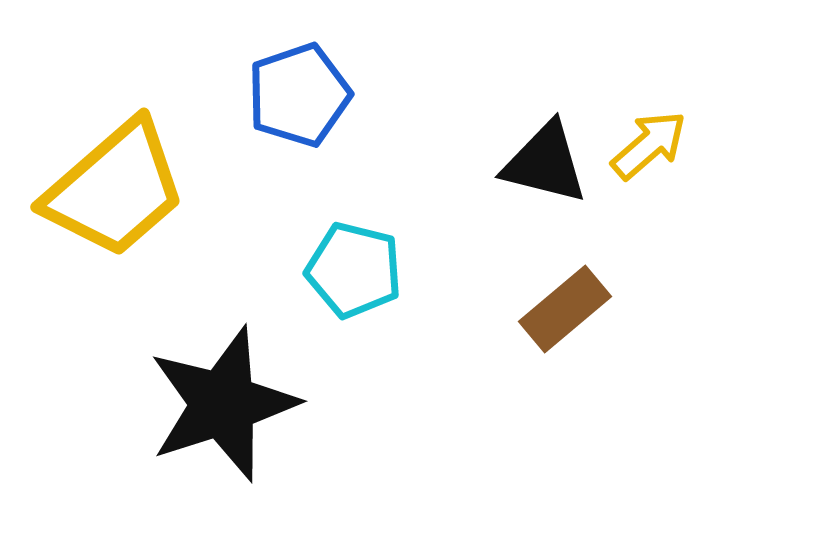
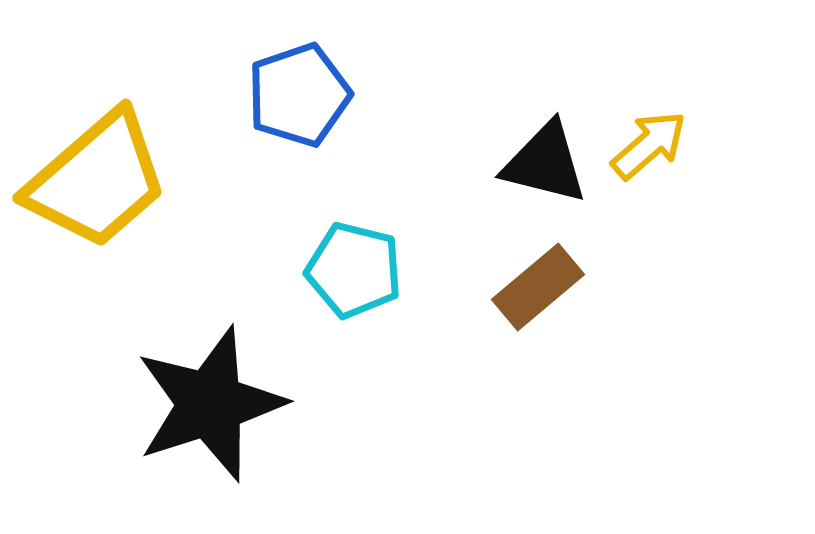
yellow trapezoid: moved 18 px left, 9 px up
brown rectangle: moved 27 px left, 22 px up
black star: moved 13 px left
